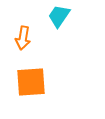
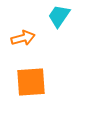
orange arrow: rotated 115 degrees counterclockwise
